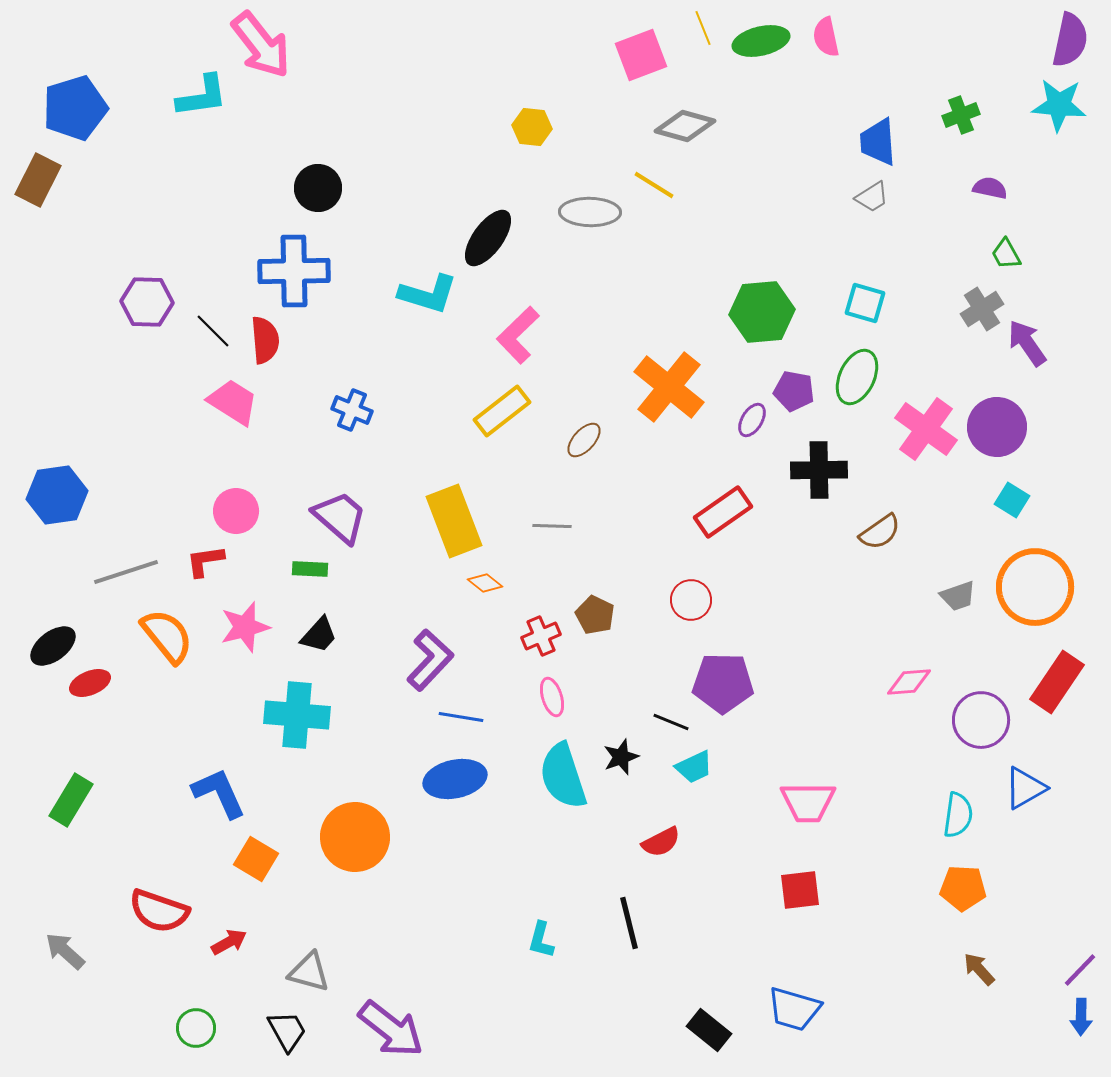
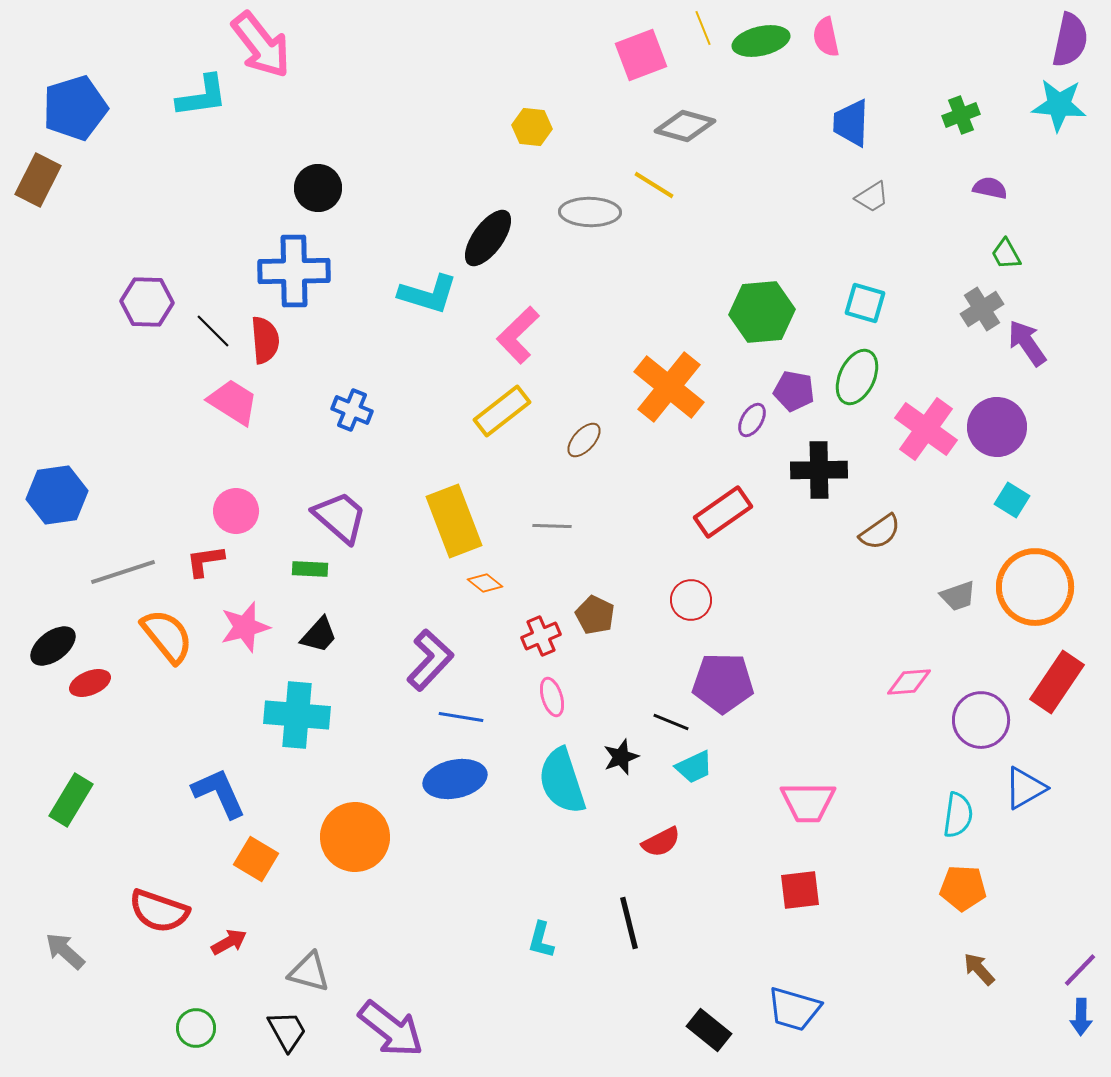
blue trapezoid at (878, 142): moved 27 px left, 19 px up; rotated 6 degrees clockwise
gray line at (126, 572): moved 3 px left
cyan semicircle at (563, 776): moved 1 px left, 5 px down
